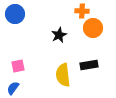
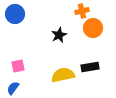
orange cross: rotated 16 degrees counterclockwise
black rectangle: moved 1 px right, 2 px down
yellow semicircle: rotated 85 degrees clockwise
